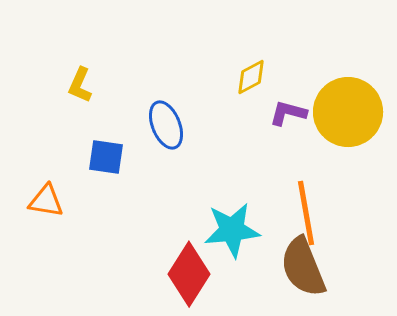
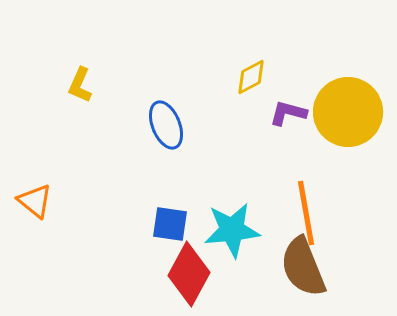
blue square: moved 64 px right, 67 px down
orange triangle: moved 11 px left; rotated 30 degrees clockwise
red diamond: rotated 4 degrees counterclockwise
